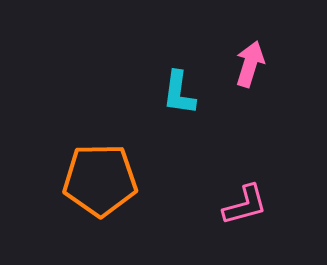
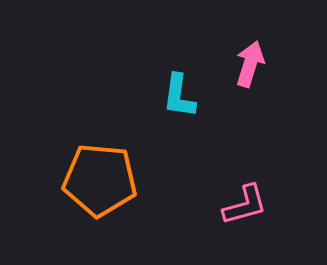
cyan L-shape: moved 3 px down
orange pentagon: rotated 6 degrees clockwise
